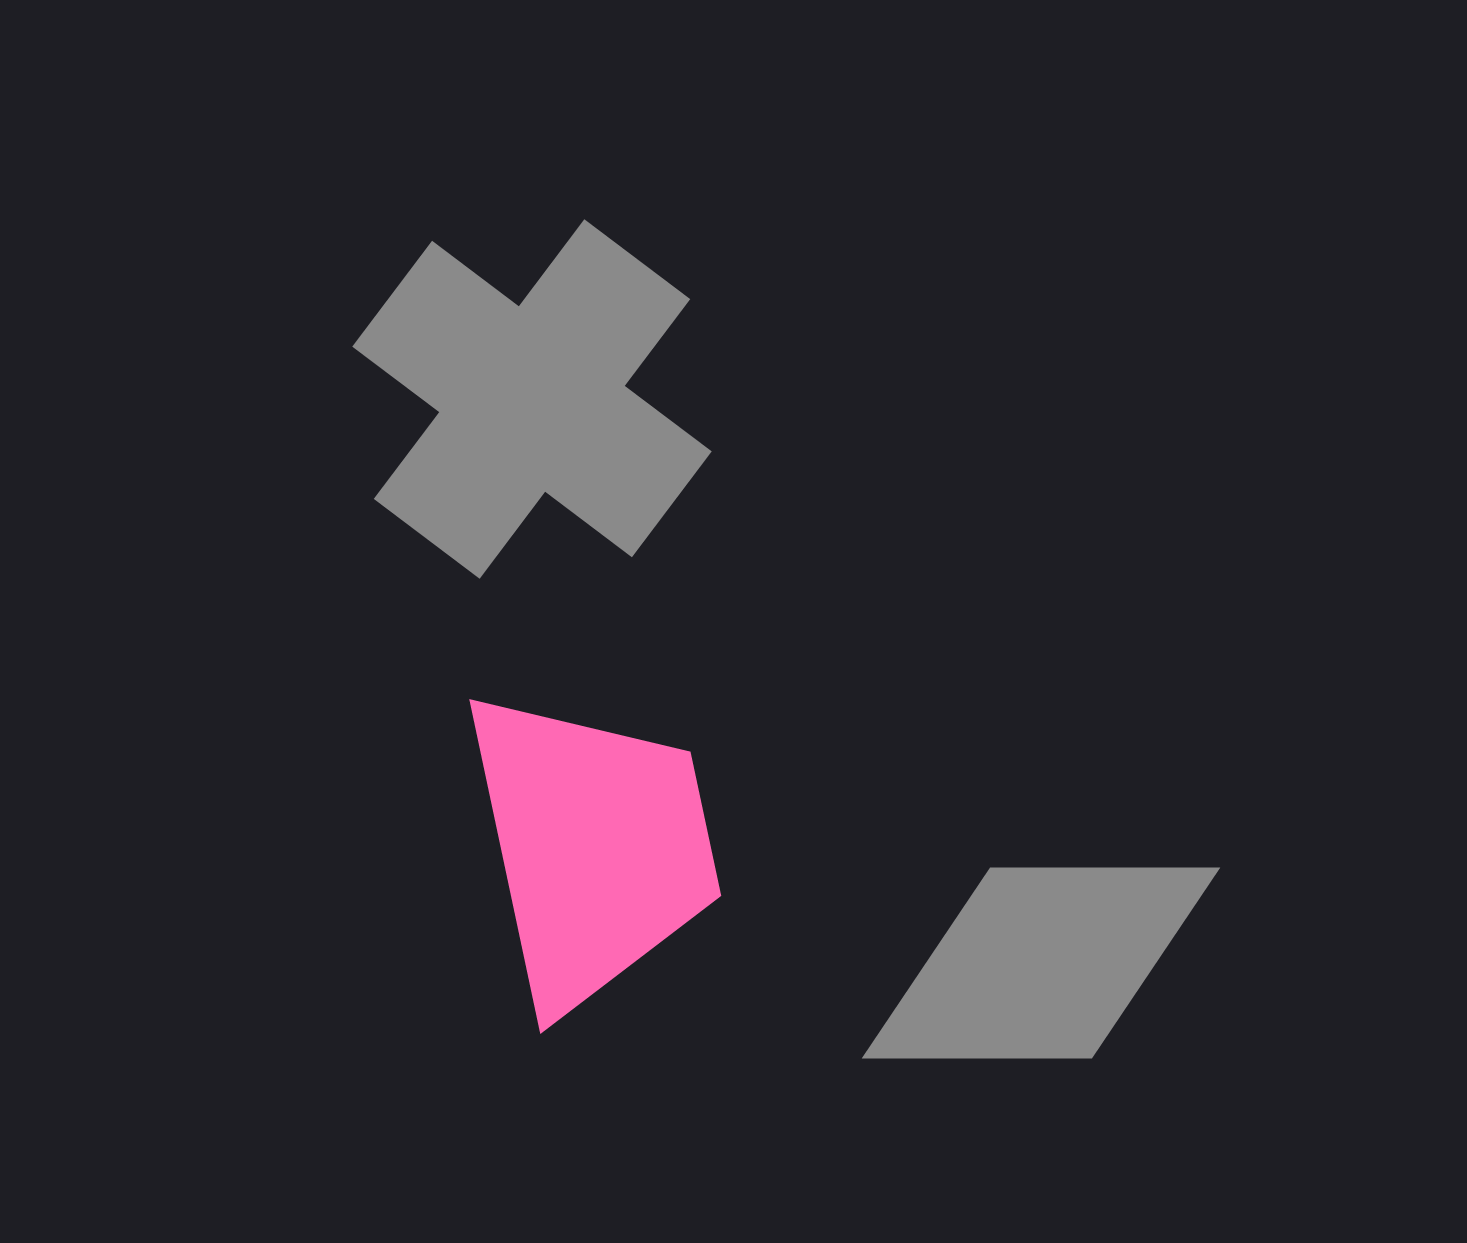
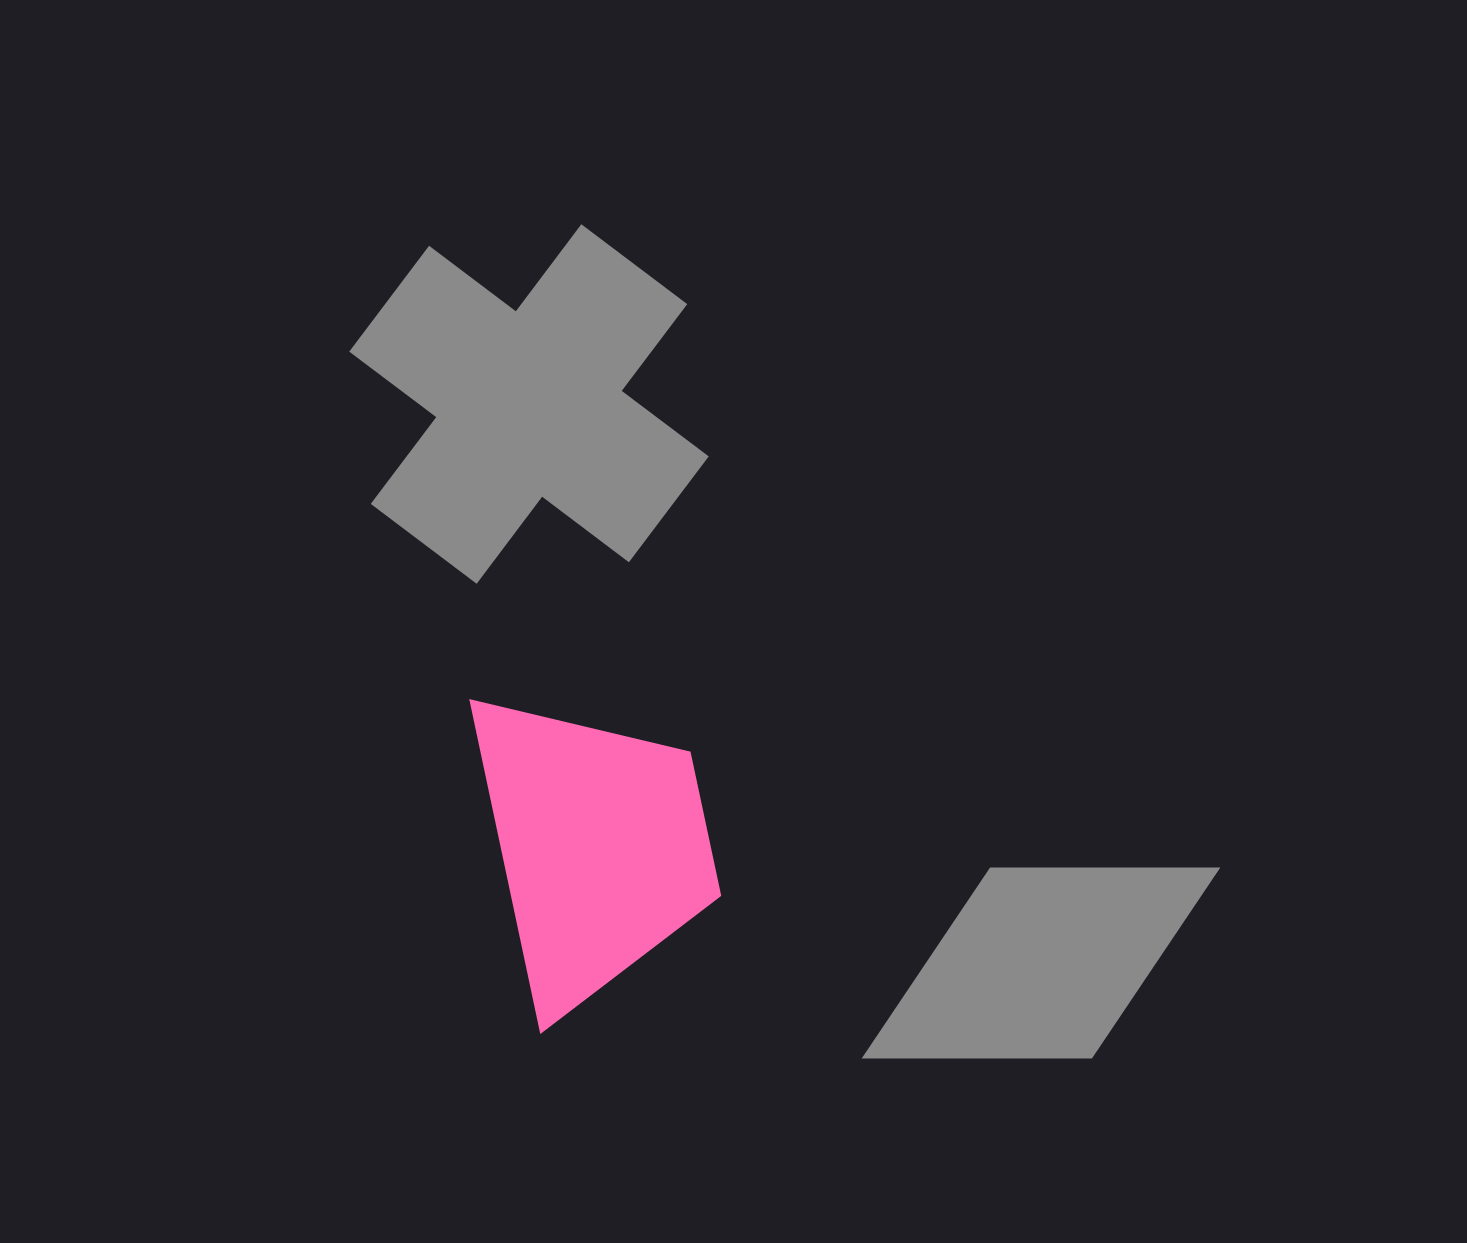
gray cross: moved 3 px left, 5 px down
